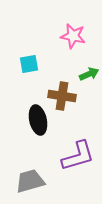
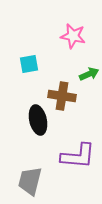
purple L-shape: rotated 21 degrees clockwise
gray trapezoid: rotated 60 degrees counterclockwise
